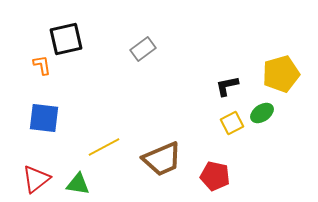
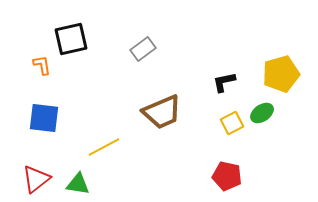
black square: moved 5 px right
black L-shape: moved 3 px left, 4 px up
brown trapezoid: moved 47 px up
red pentagon: moved 12 px right
